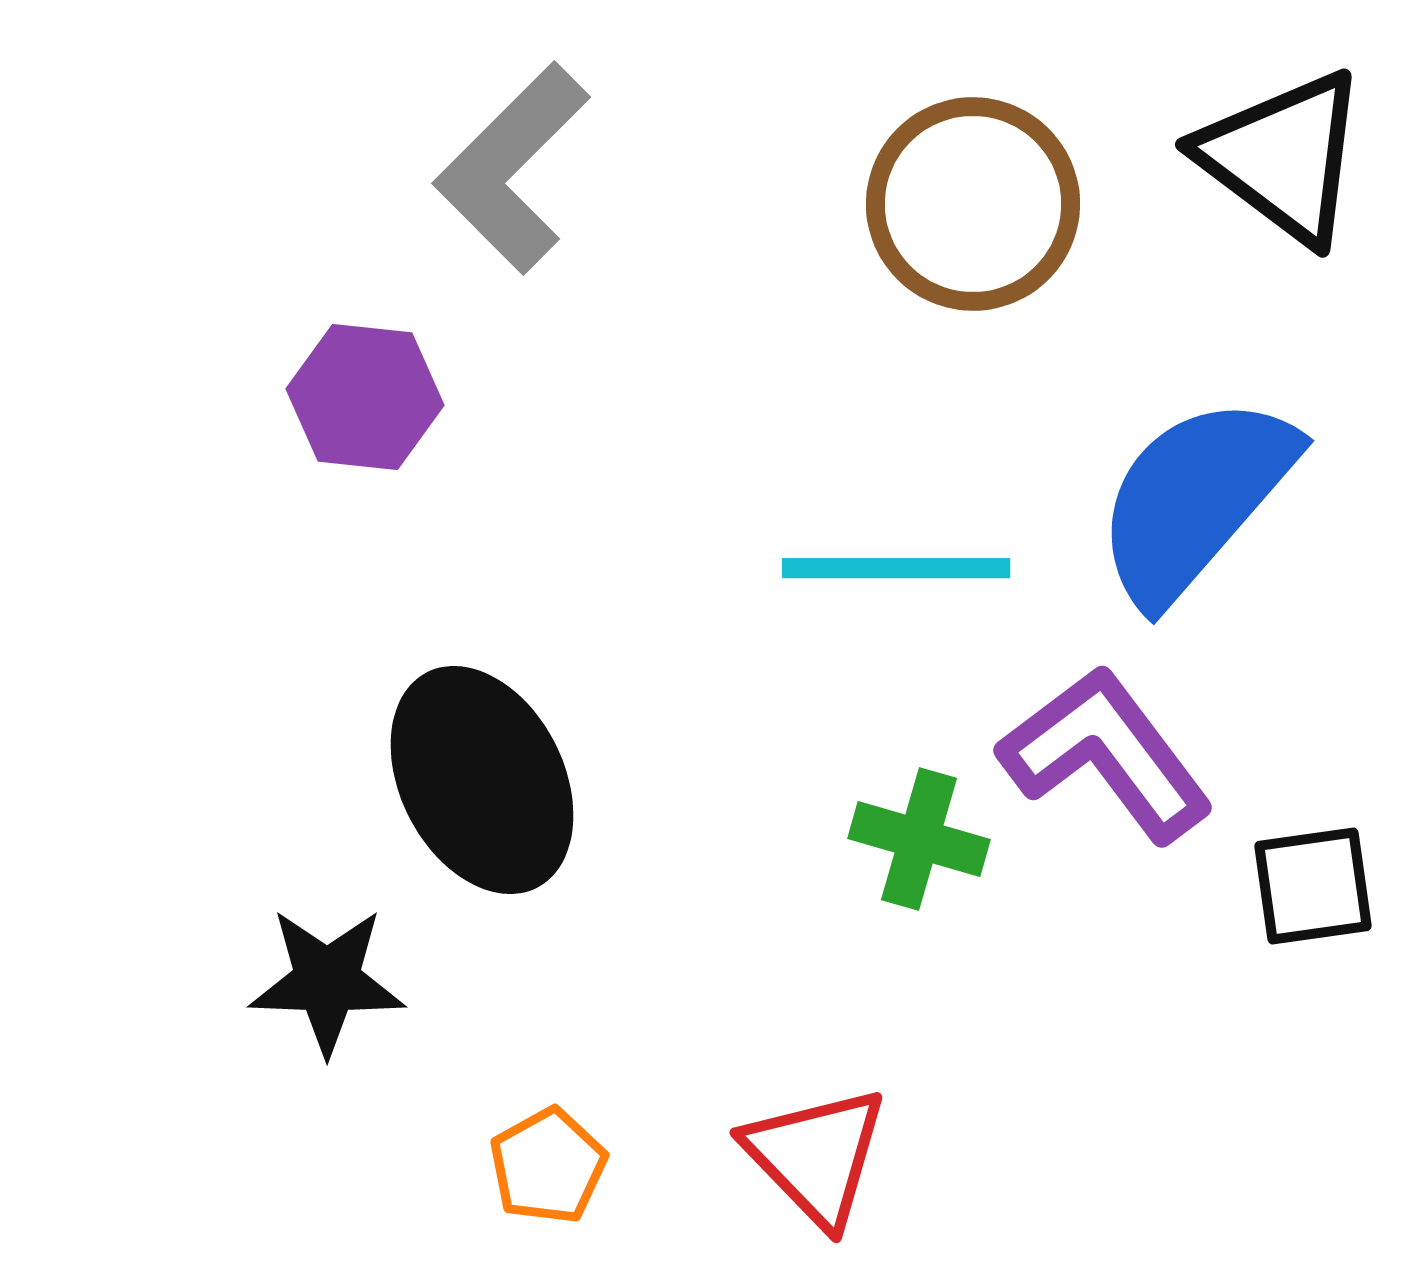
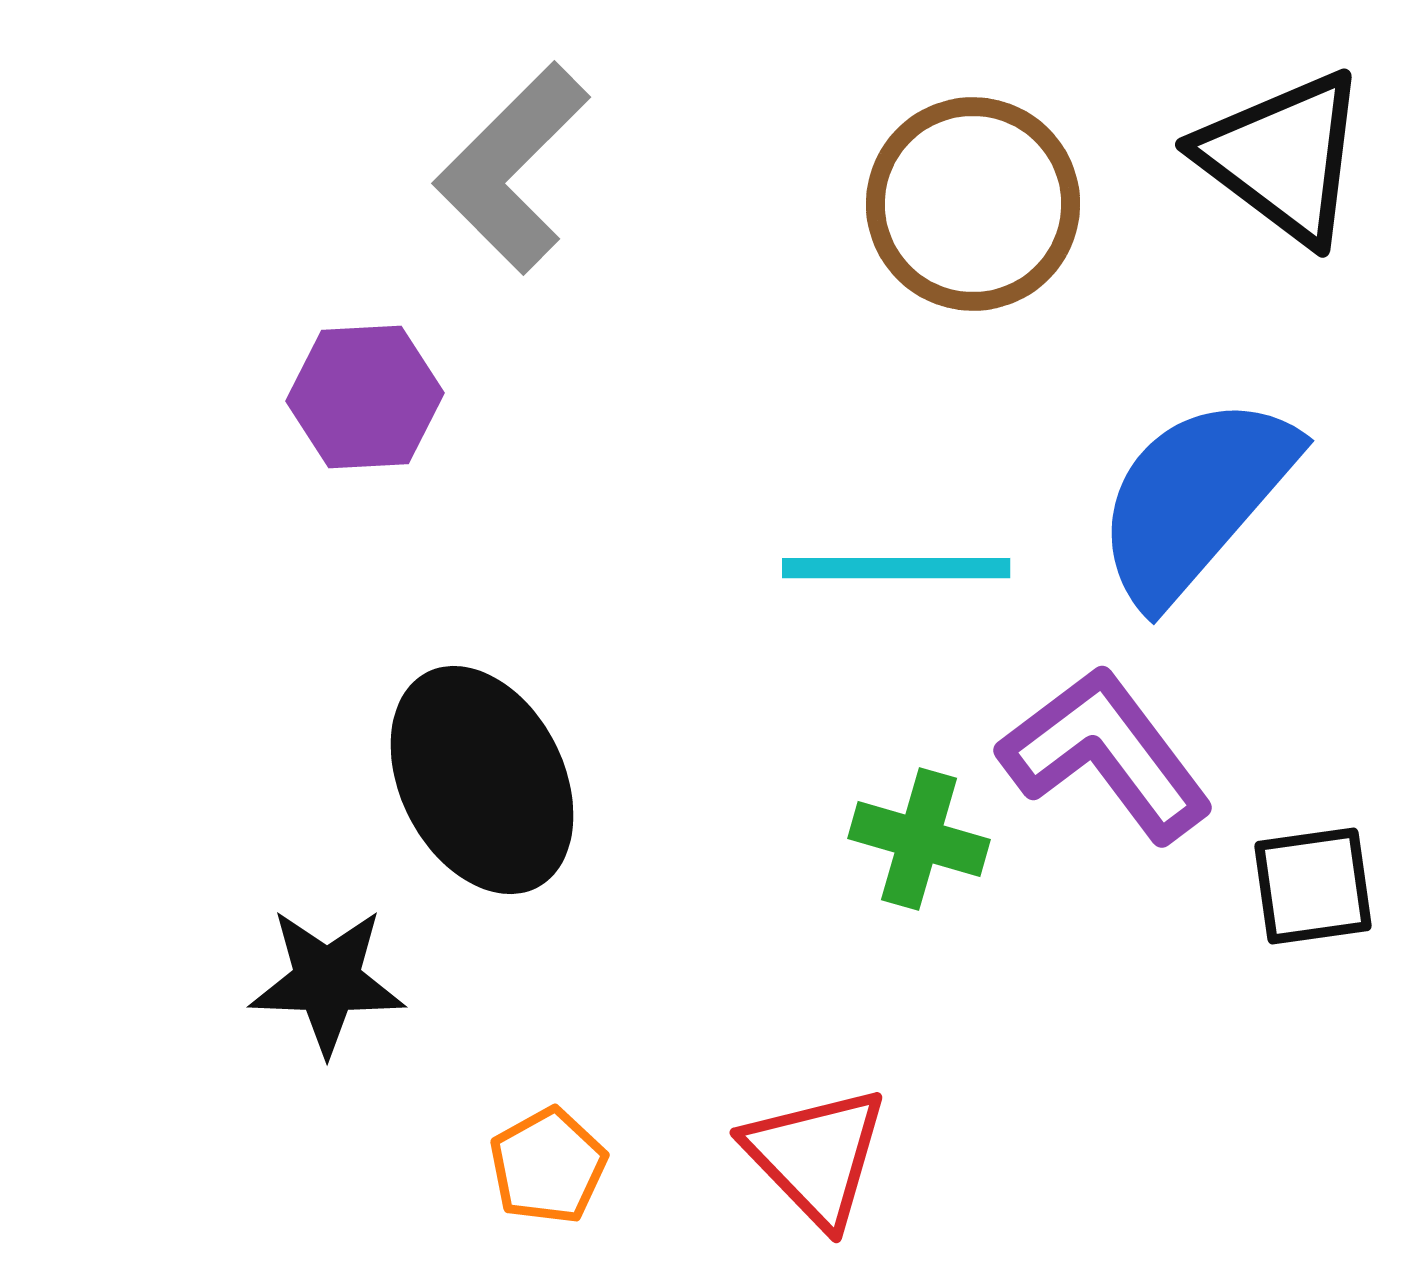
purple hexagon: rotated 9 degrees counterclockwise
